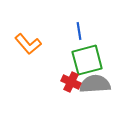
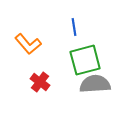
blue line: moved 5 px left, 4 px up
green square: moved 2 px left
red cross: moved 31 px left; rotated 12 degrees clockwise
